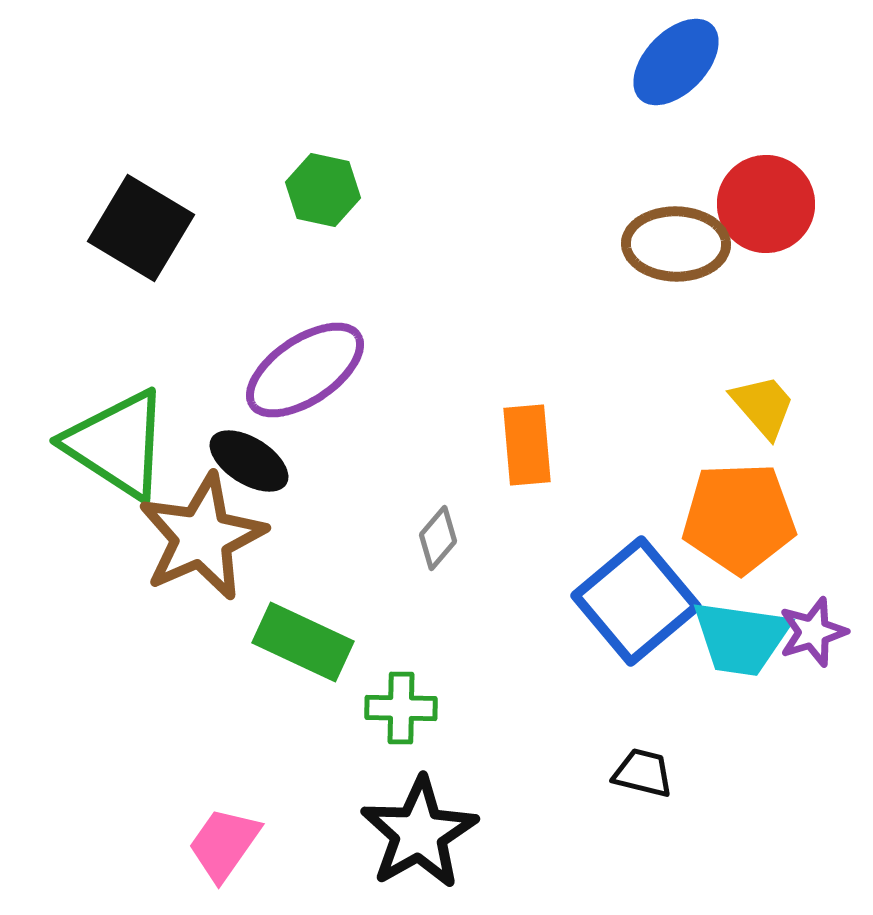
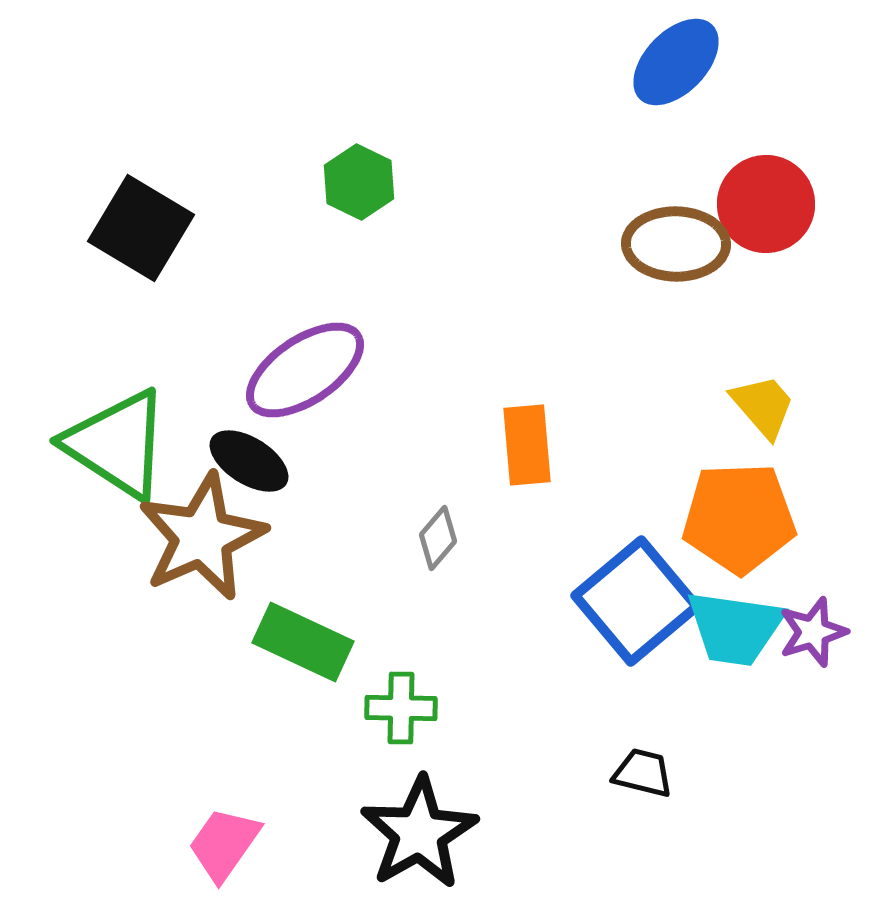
green hexagon: moved 36 px right, 8 px up; rotated 14 degrees clockwise
cyan trapezoid: moved 6 px left, 10 px up
